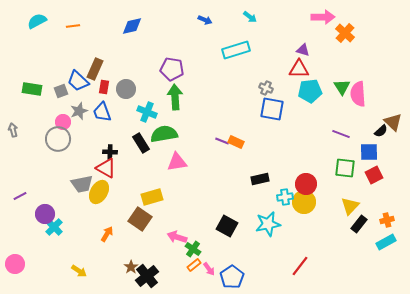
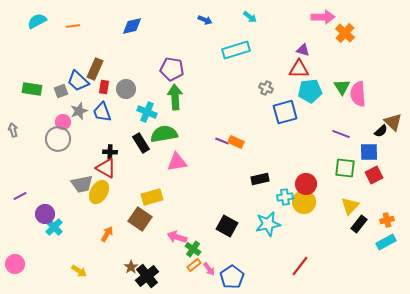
blue square at (272, 109): moved 13 px right, 3 px down; rotated 25 degrees counterclockwise
